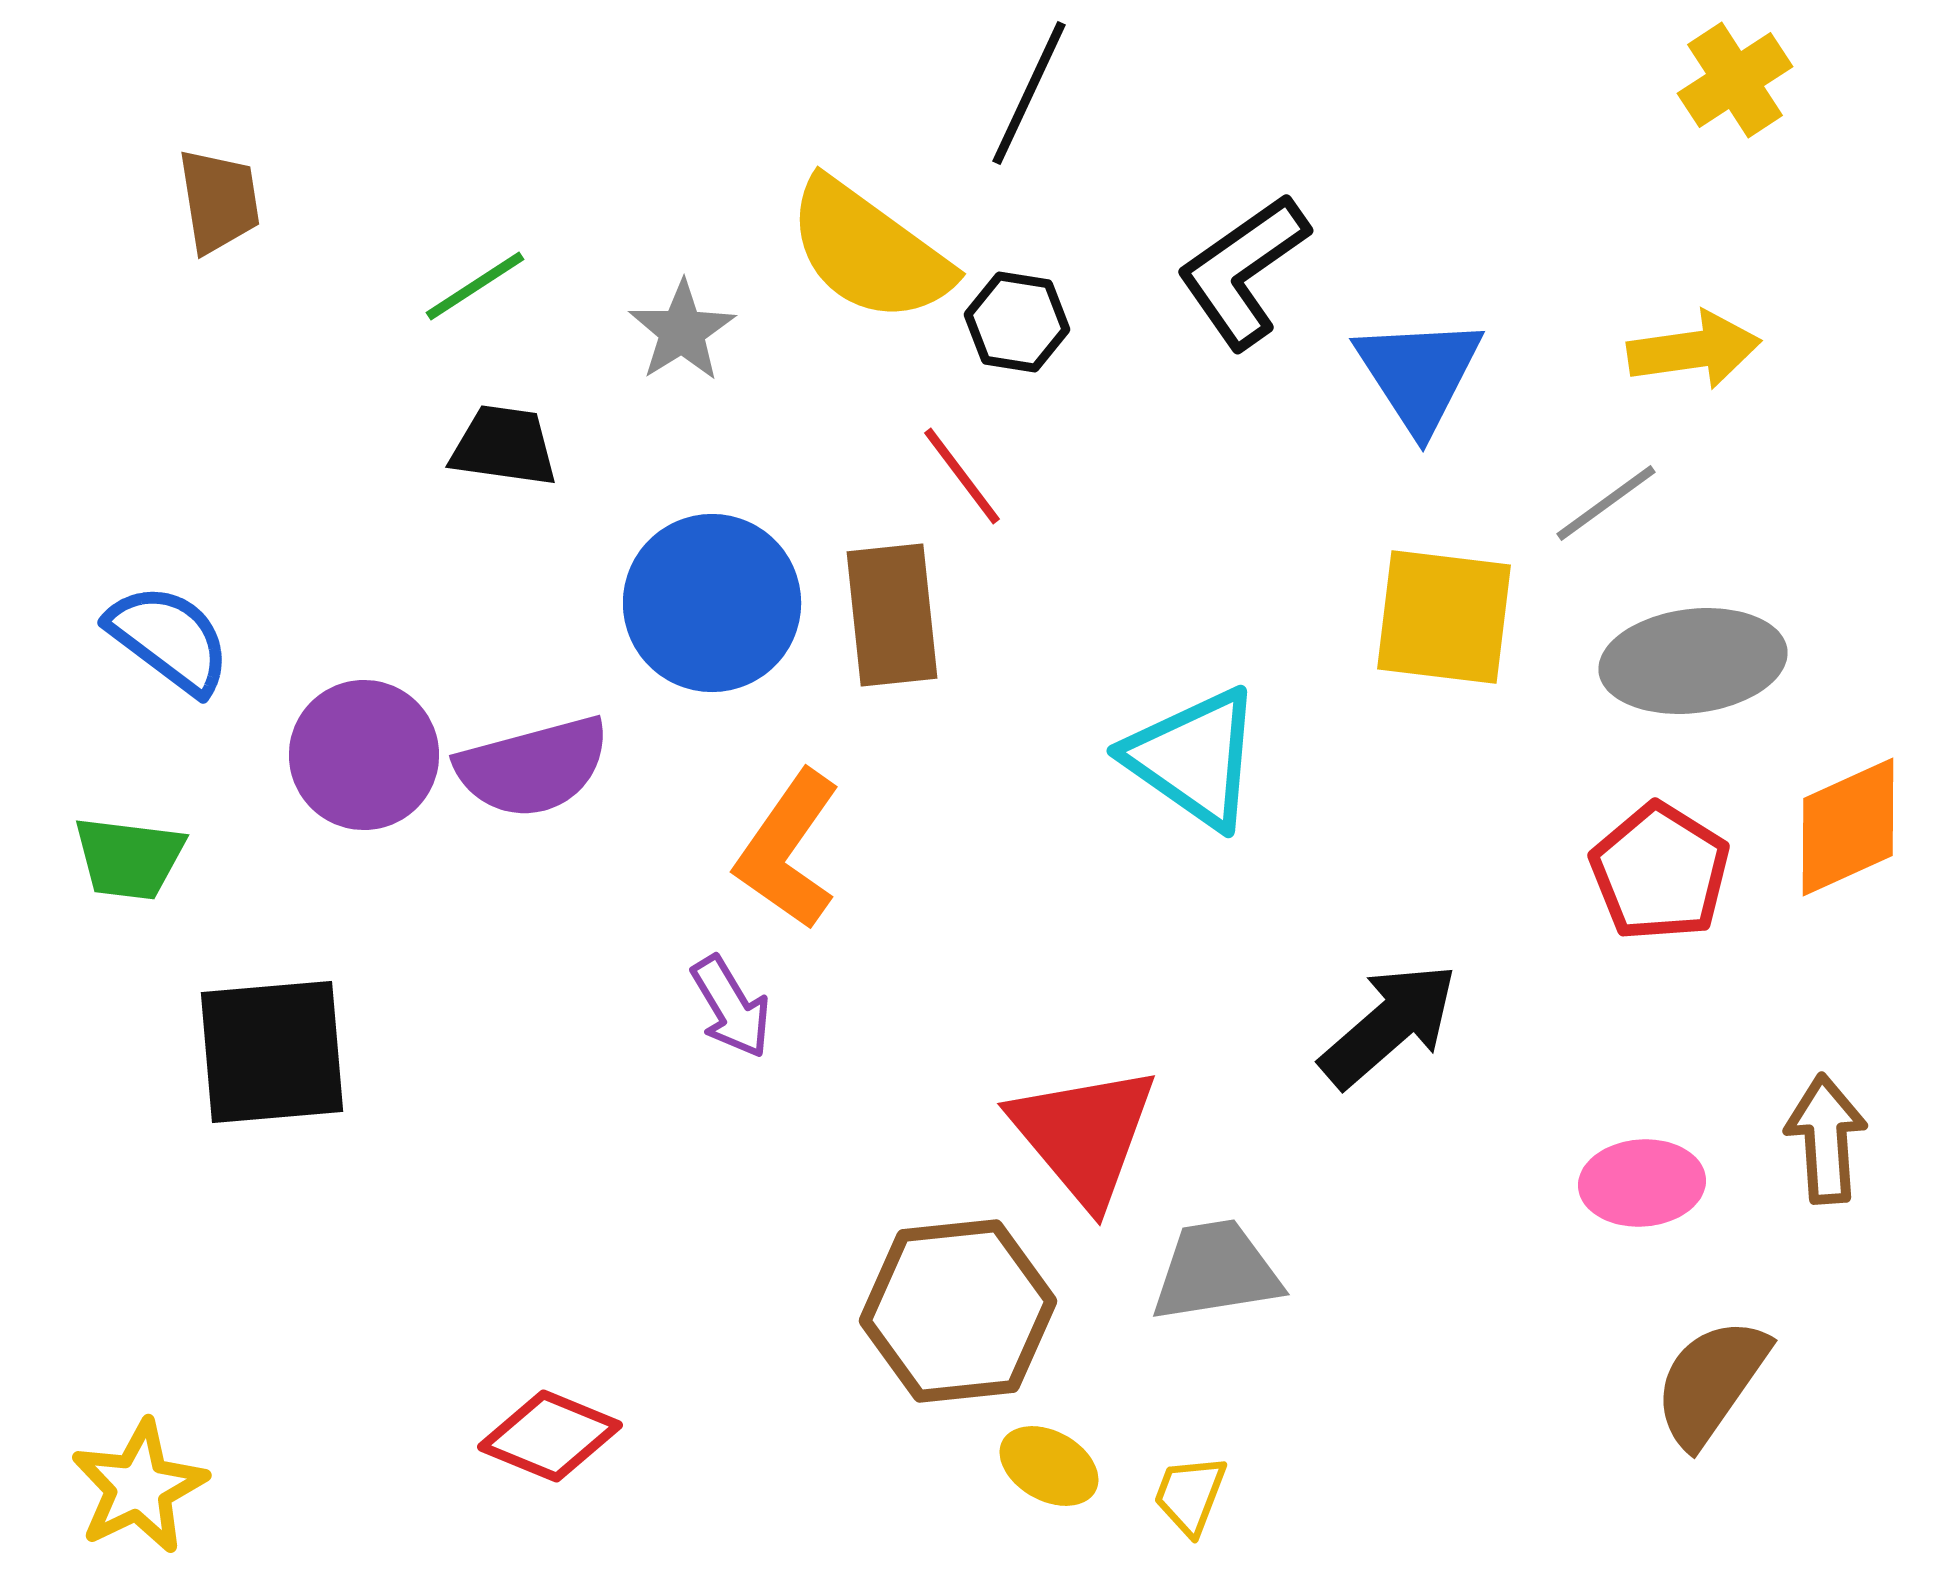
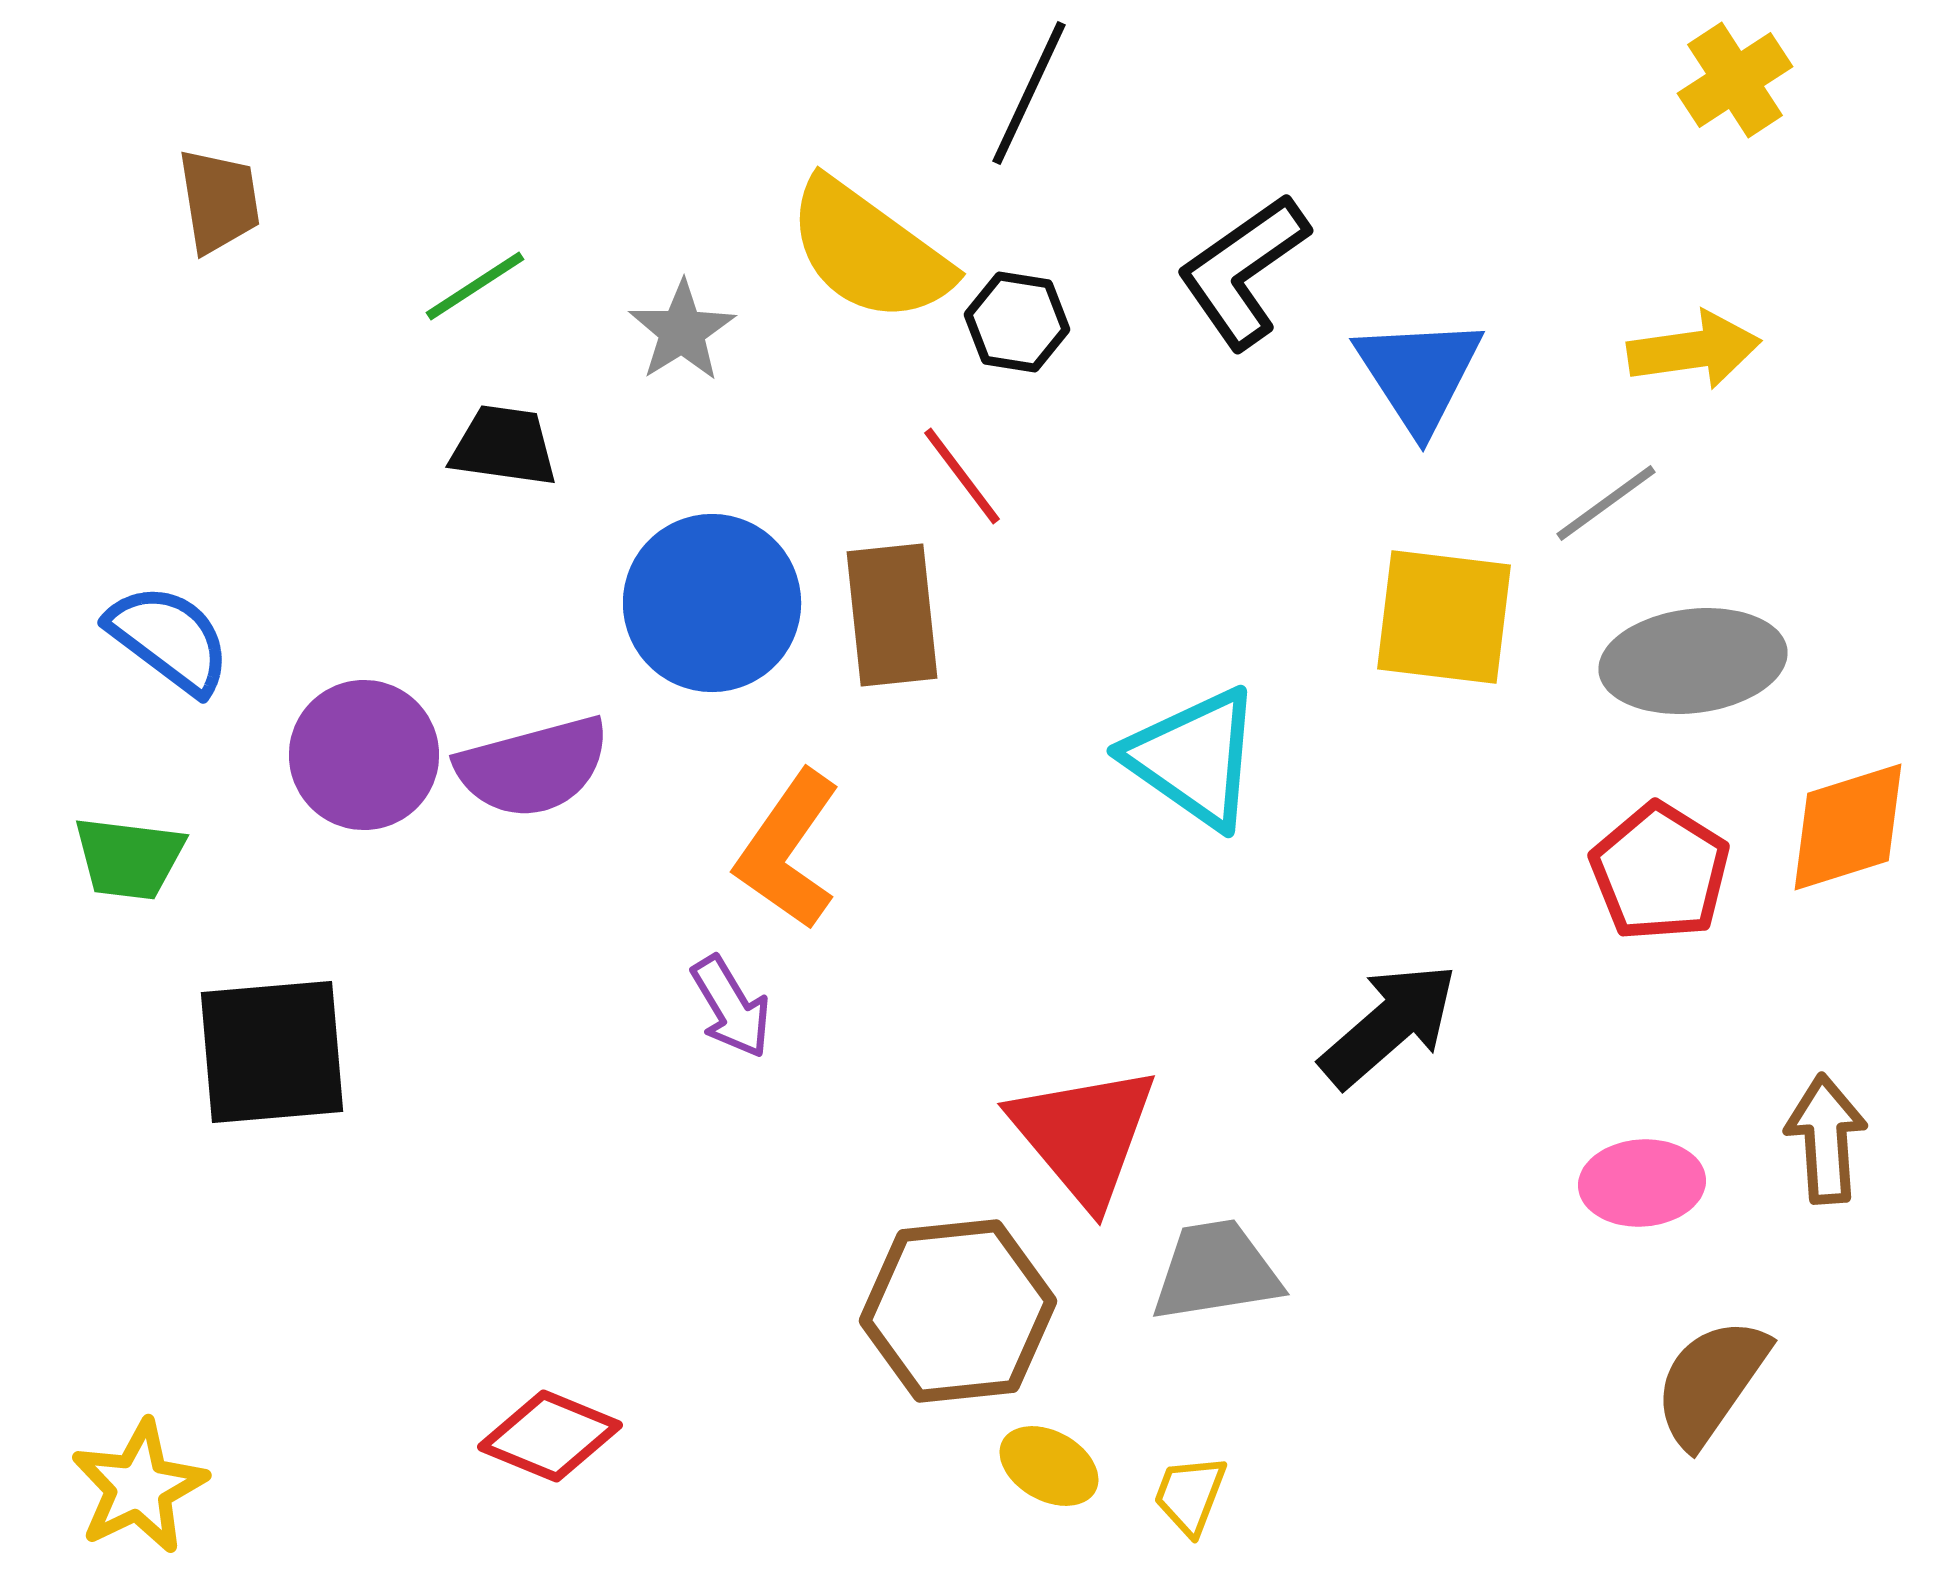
orange diamond: rotated 7 degrees clockwise
